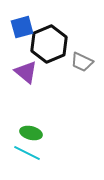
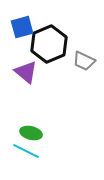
gray trapezoid: moved 2 px right, 1 px up
cyan line: moved 1 px left, 2 px up
